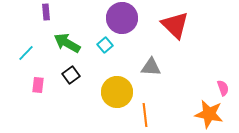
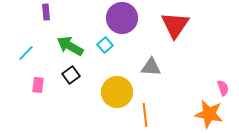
red triangle: rotated 20 degrees clockwise
green arrow: moved 3 px right, 3 px down
